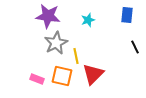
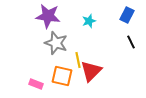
blue rectangle: rotated 21 degrees clockwise
cyan star: moved 1 px right, 1 px down
gray star: rotated 25 degrees counterclockwise
black line: moved 4 px left, 5 px up
yellow line: moved 2 px right, 4 px down
red triangle: moved 2 px left, 3 px up
pink rectangle: moved 1 px left, 5 px down
